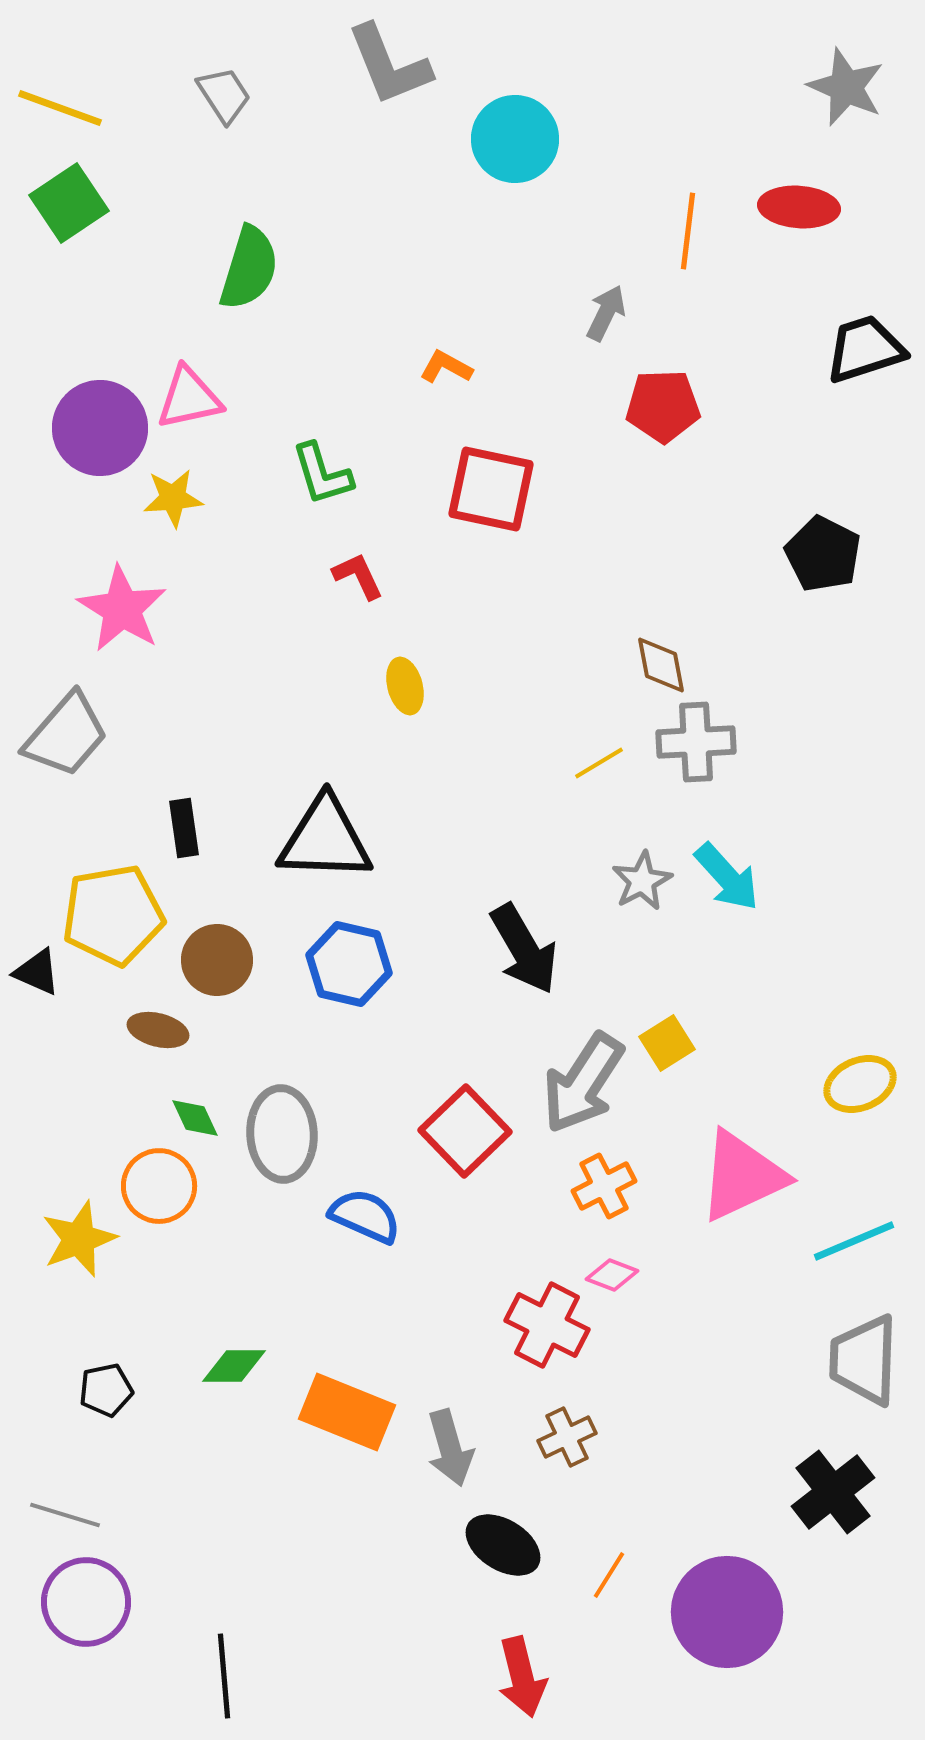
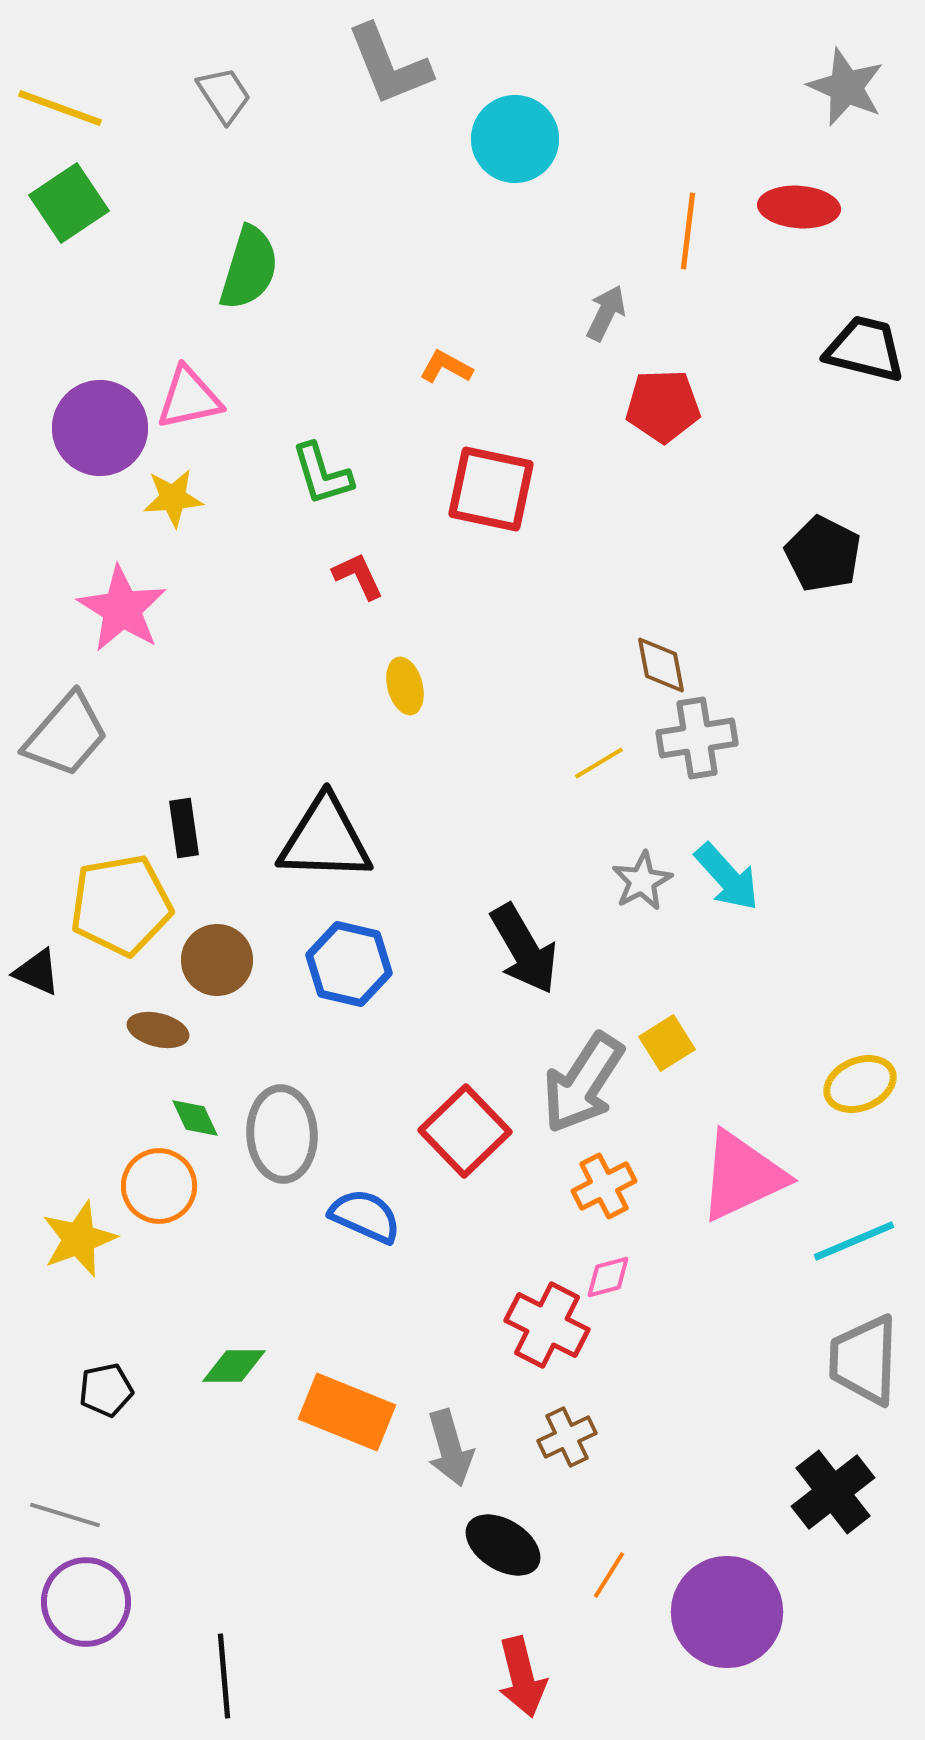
black trapezoid at (865, 349): rotated 32 degrees clockwise
gray cross at (696, 742): moved 1 px right, 4 px up; rotated 6 degrees counterclockwise
yellow pentagon at (113, 915): moved 8 px right, 10 px up
pink diamond at (612, 1275): moved 4 px left, 2 px down; rotated 36 degrees counterclockwise
